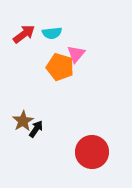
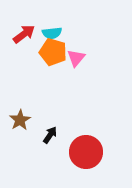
pink triangle: moved 4 px down
orange pentagon: moved 7 px left, 15 px up
brown star: moved 3 px left, 1 px up
black arrow: moved 14 px right, 6 px down
red circle: moved 6 px left
